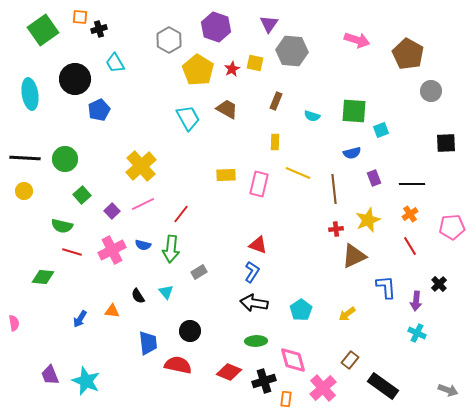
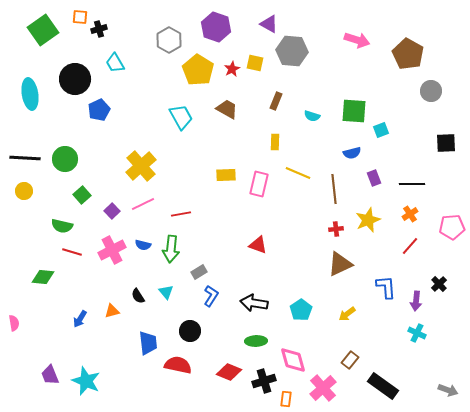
purple triangle at (269, 24): rotated 36 degrees counterclockwise
cyan trapezoid at (188, 118): moved 7 px left, 1 px up
red line at (181, 214): rotated 42 degrees clockwise
red line at (410, 246): rotated 72 degrees clockwise
brown triangle at (354, 256): moved 14 px left, 8 px down
blue L-shape at (252, 272): moved 41 px left, 24 px down
orange triangle at (112, 311): rotated 21 degrees counterclockwise
